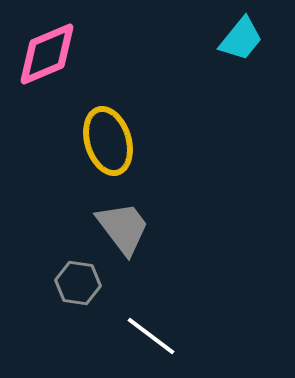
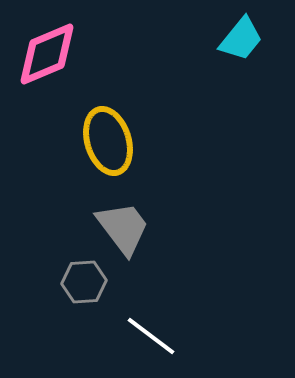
gray hexagon: moved 6 px right, 1 px up; rotated 12 degrees counterclockwise
